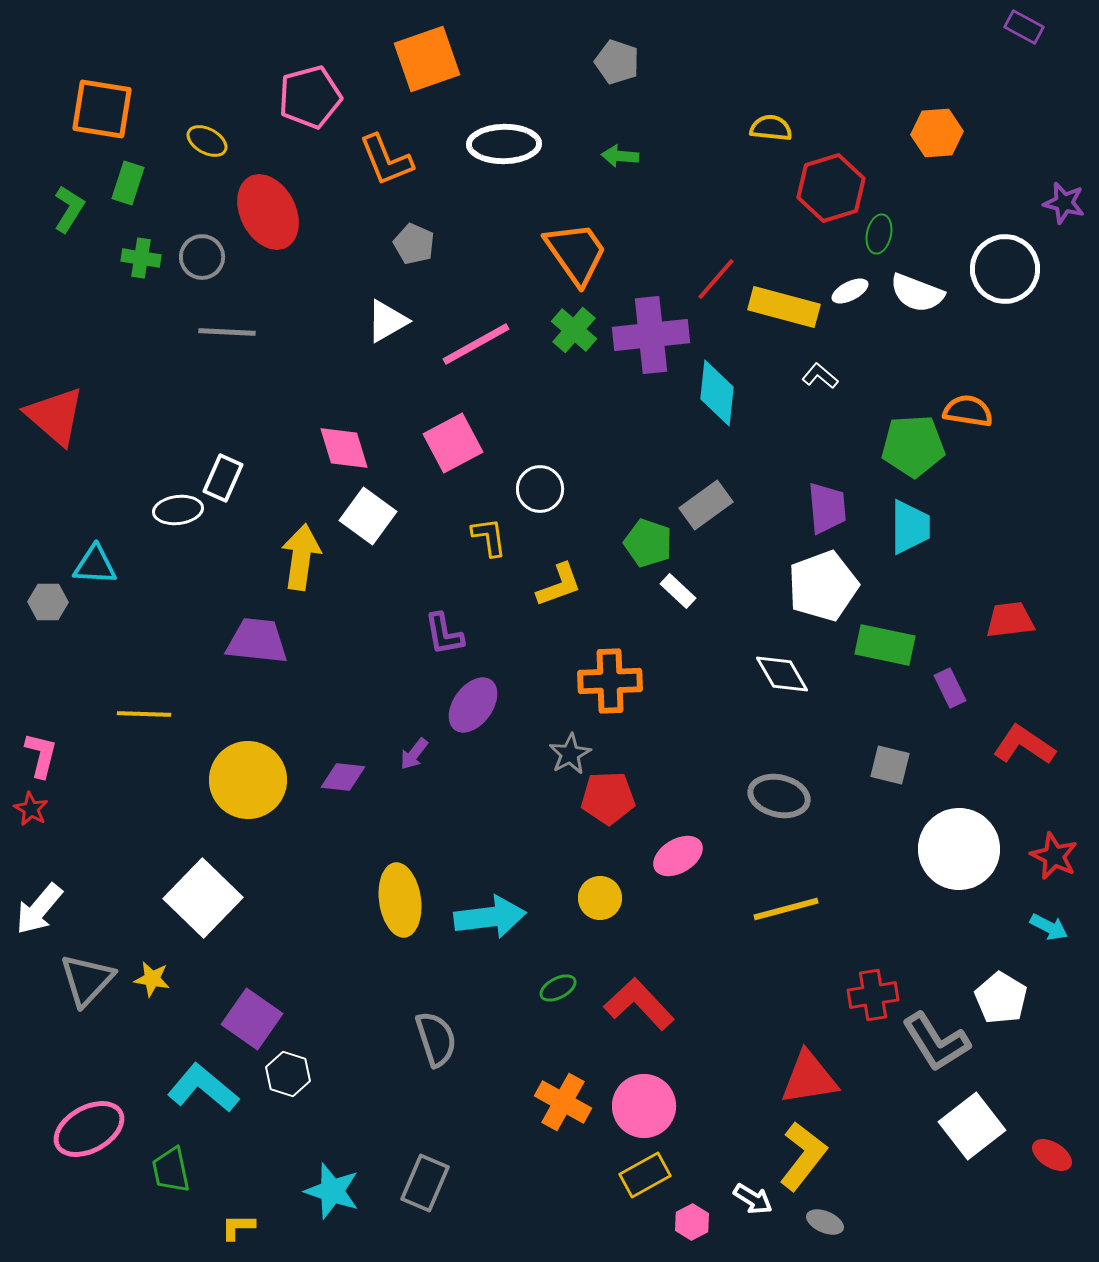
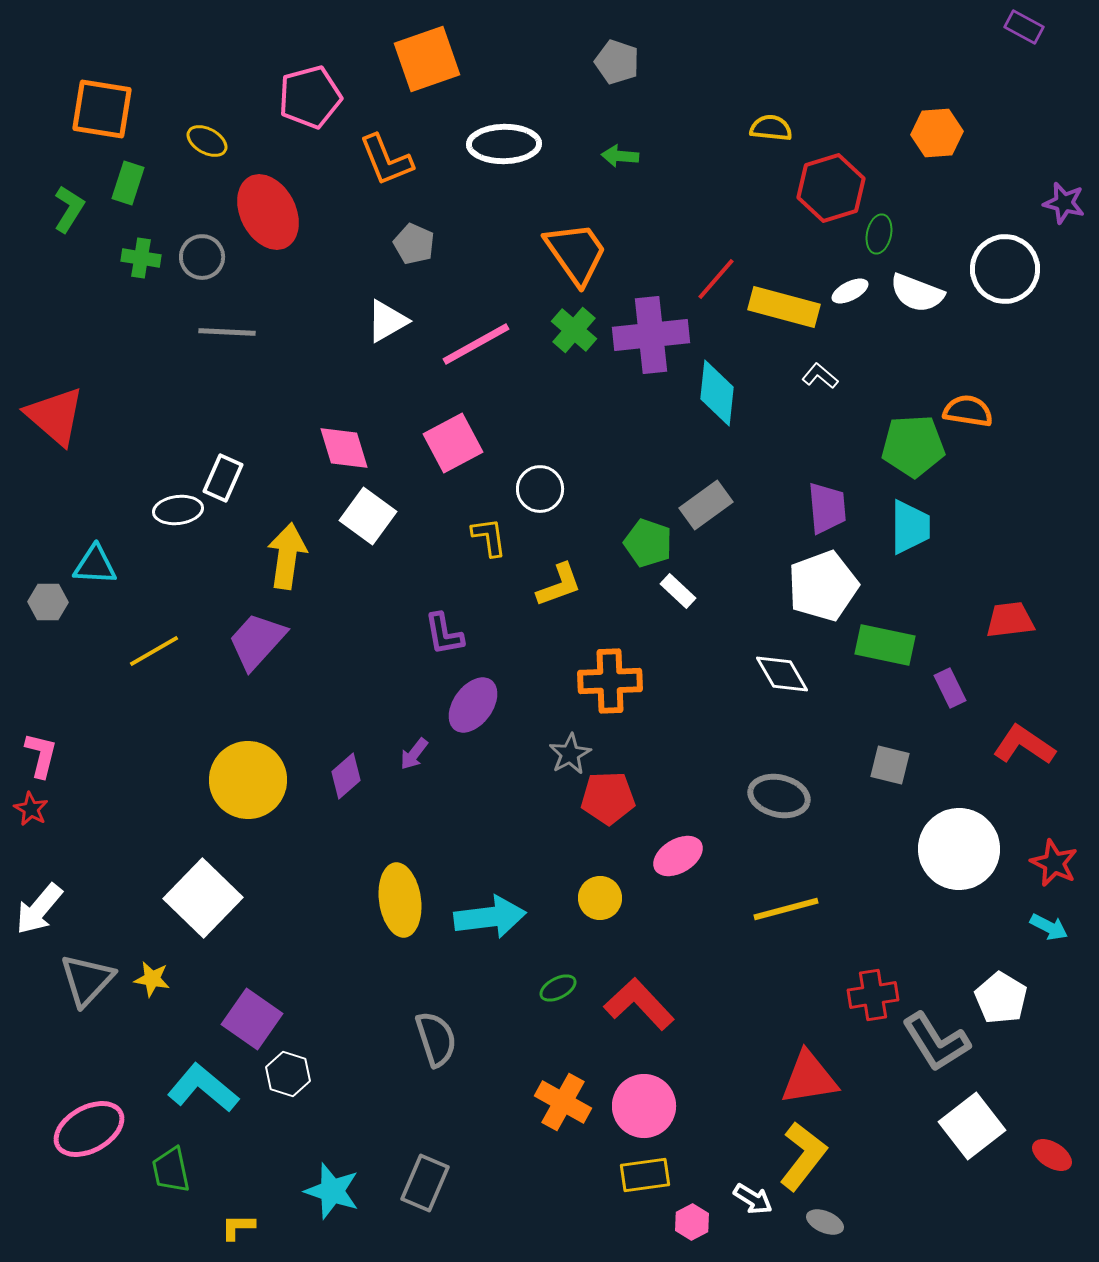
yellow arrow at (301, 557): moved 14 px left, 1 px up
purple trapezoid at (257, 641): rotated 54 degrees counterclockwise
yellow line at (144, 714): moved 10 px right, 63 px up; rotated 32 degrees counterclockwise
purple diamond at (343, 777): moved 3 px right, 1 px up; rotated 48 degrees counterclockwise
red star at (1054, 856): moved 7 px down
yellow rectangle at (645, 1175): rotated 21 degrees clockwise
